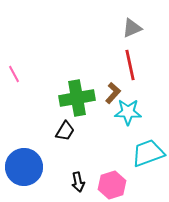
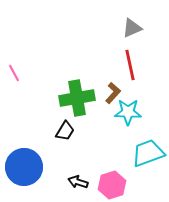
pink line: moved 1 px up
black arrow: rotated 120 degrees clockwise
